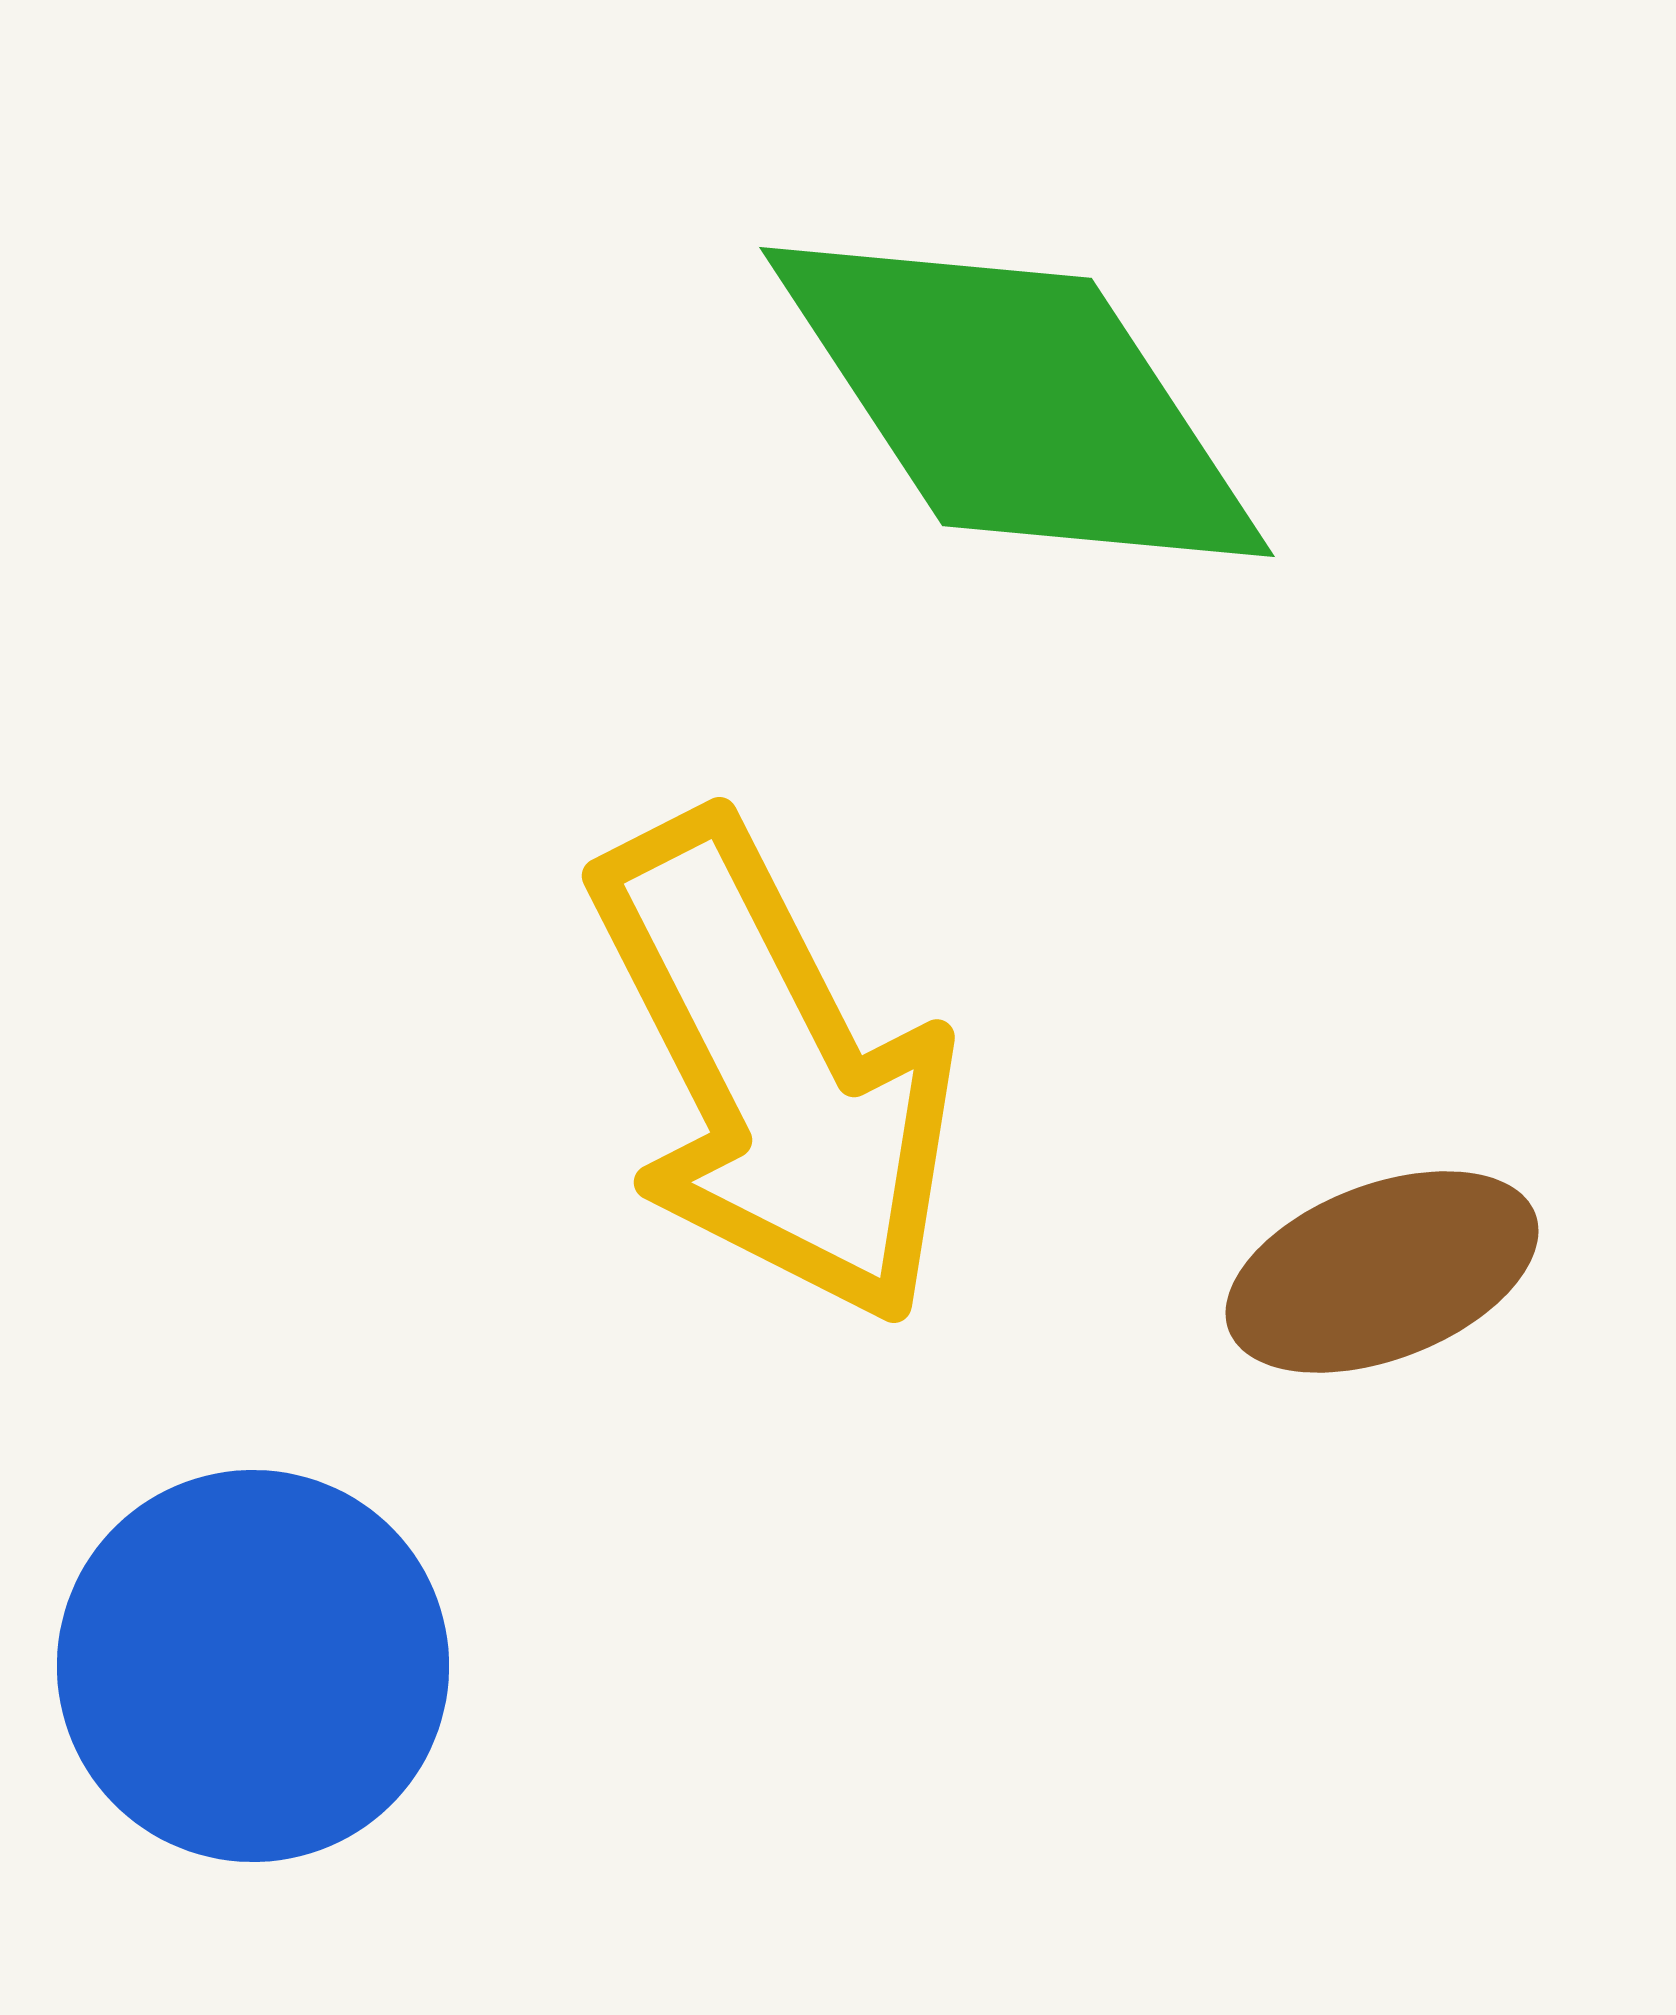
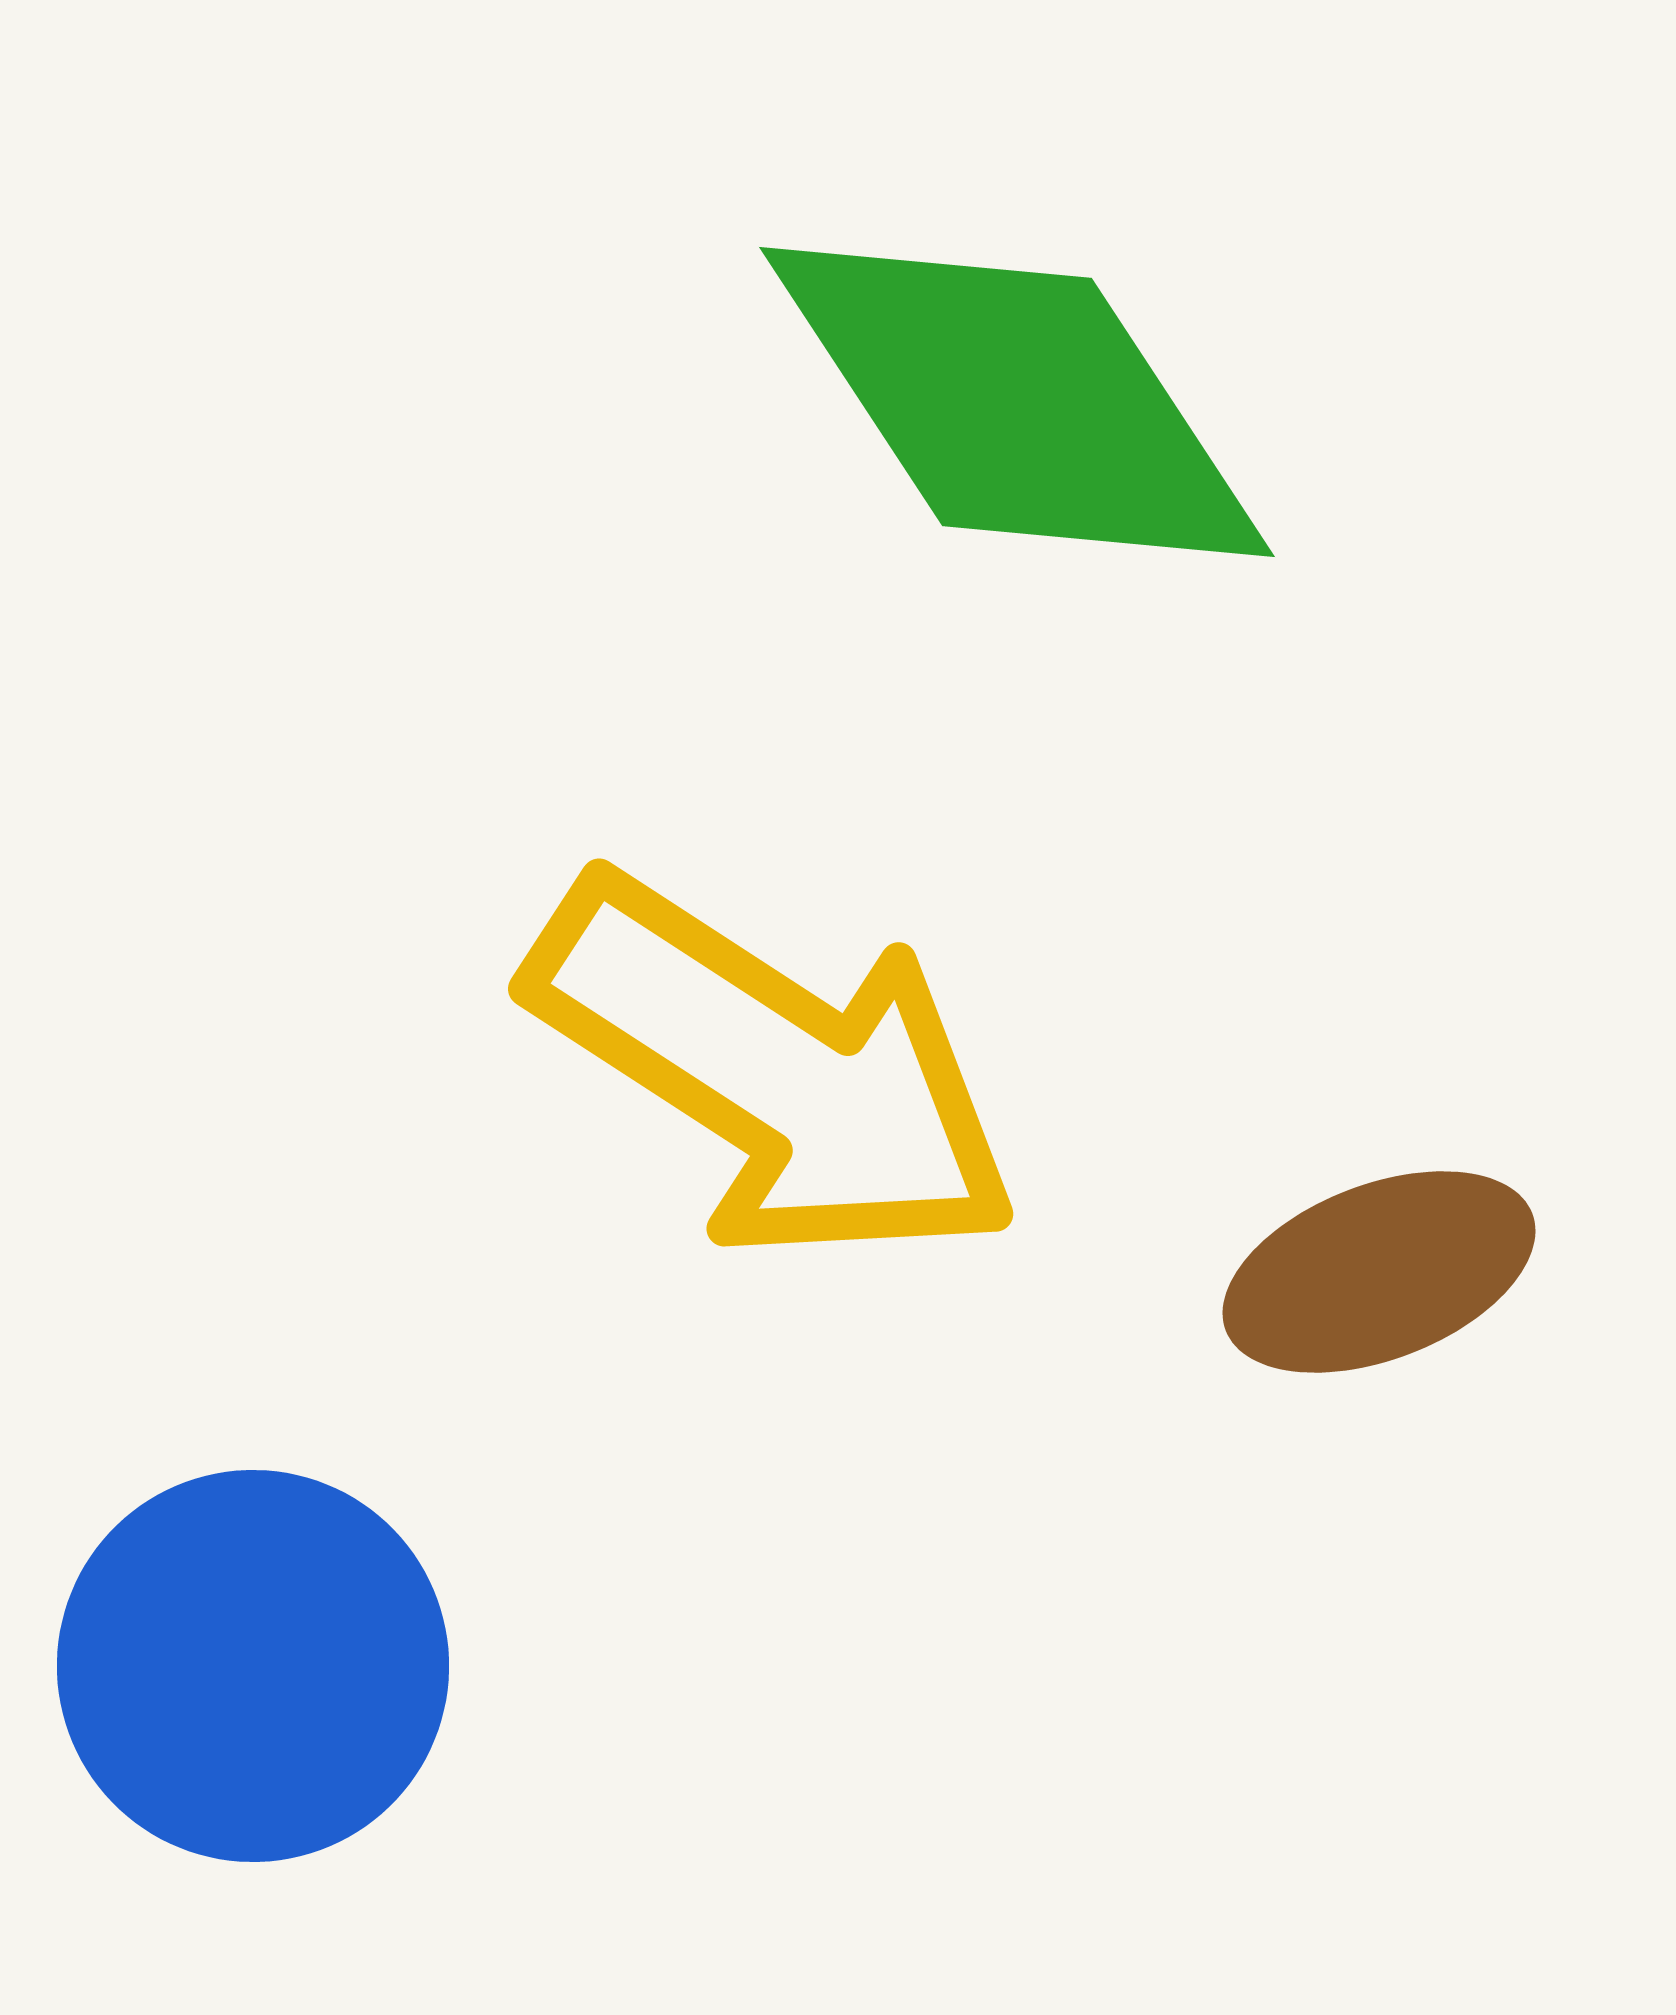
yellow arrow: rotated 30 degrees counterclockwise
brown ellipse: moved 3 px left
